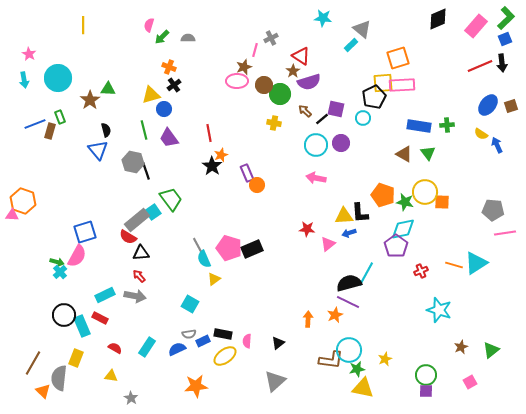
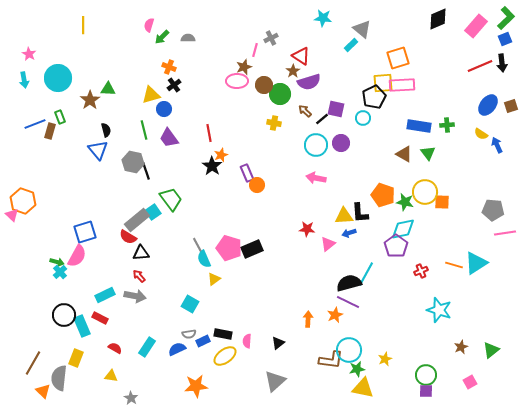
pink triangle at (12, 215): rotated 40 degrees clockwise
